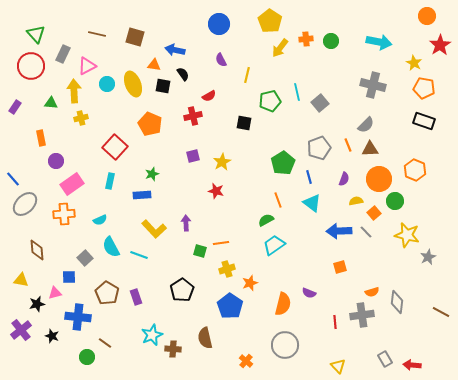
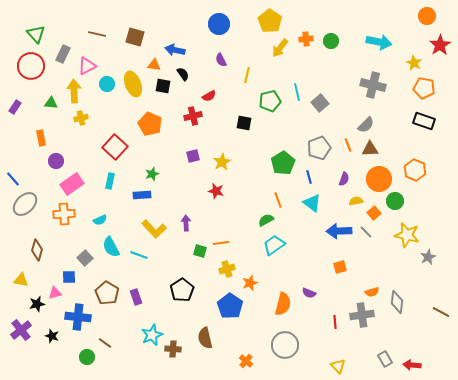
brown diamond at (37, 250): rotated 20 degrees clockwise
